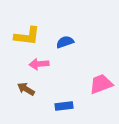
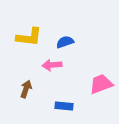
yellow L-shape: moved 2 px right, 1 px down
pink arrow: moved 13 px right, 1 px down
brown arrow: rotated 78 degrees clockwise
blue rectangle: rotated 12 degrees clockwise
